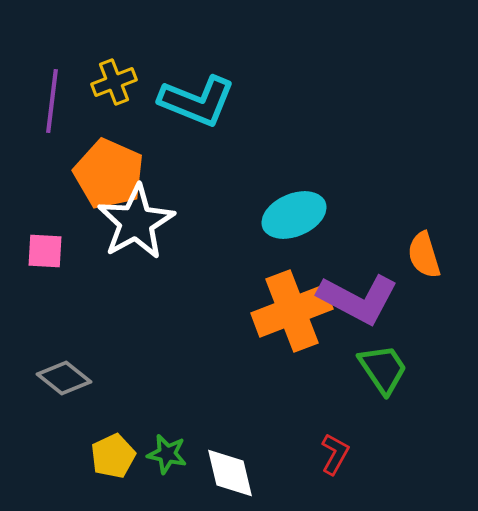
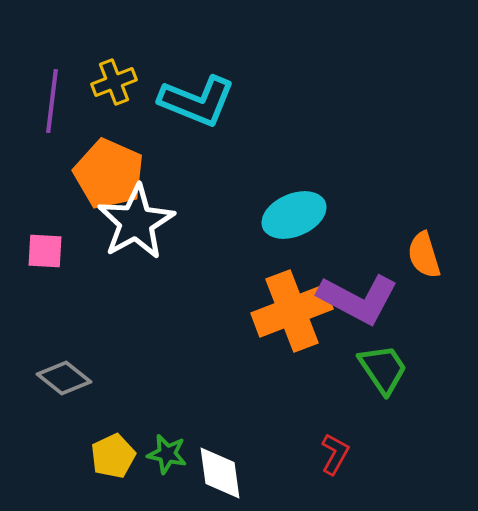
white diamond: moved 10 px left; rotated 6 degrees clockwise
